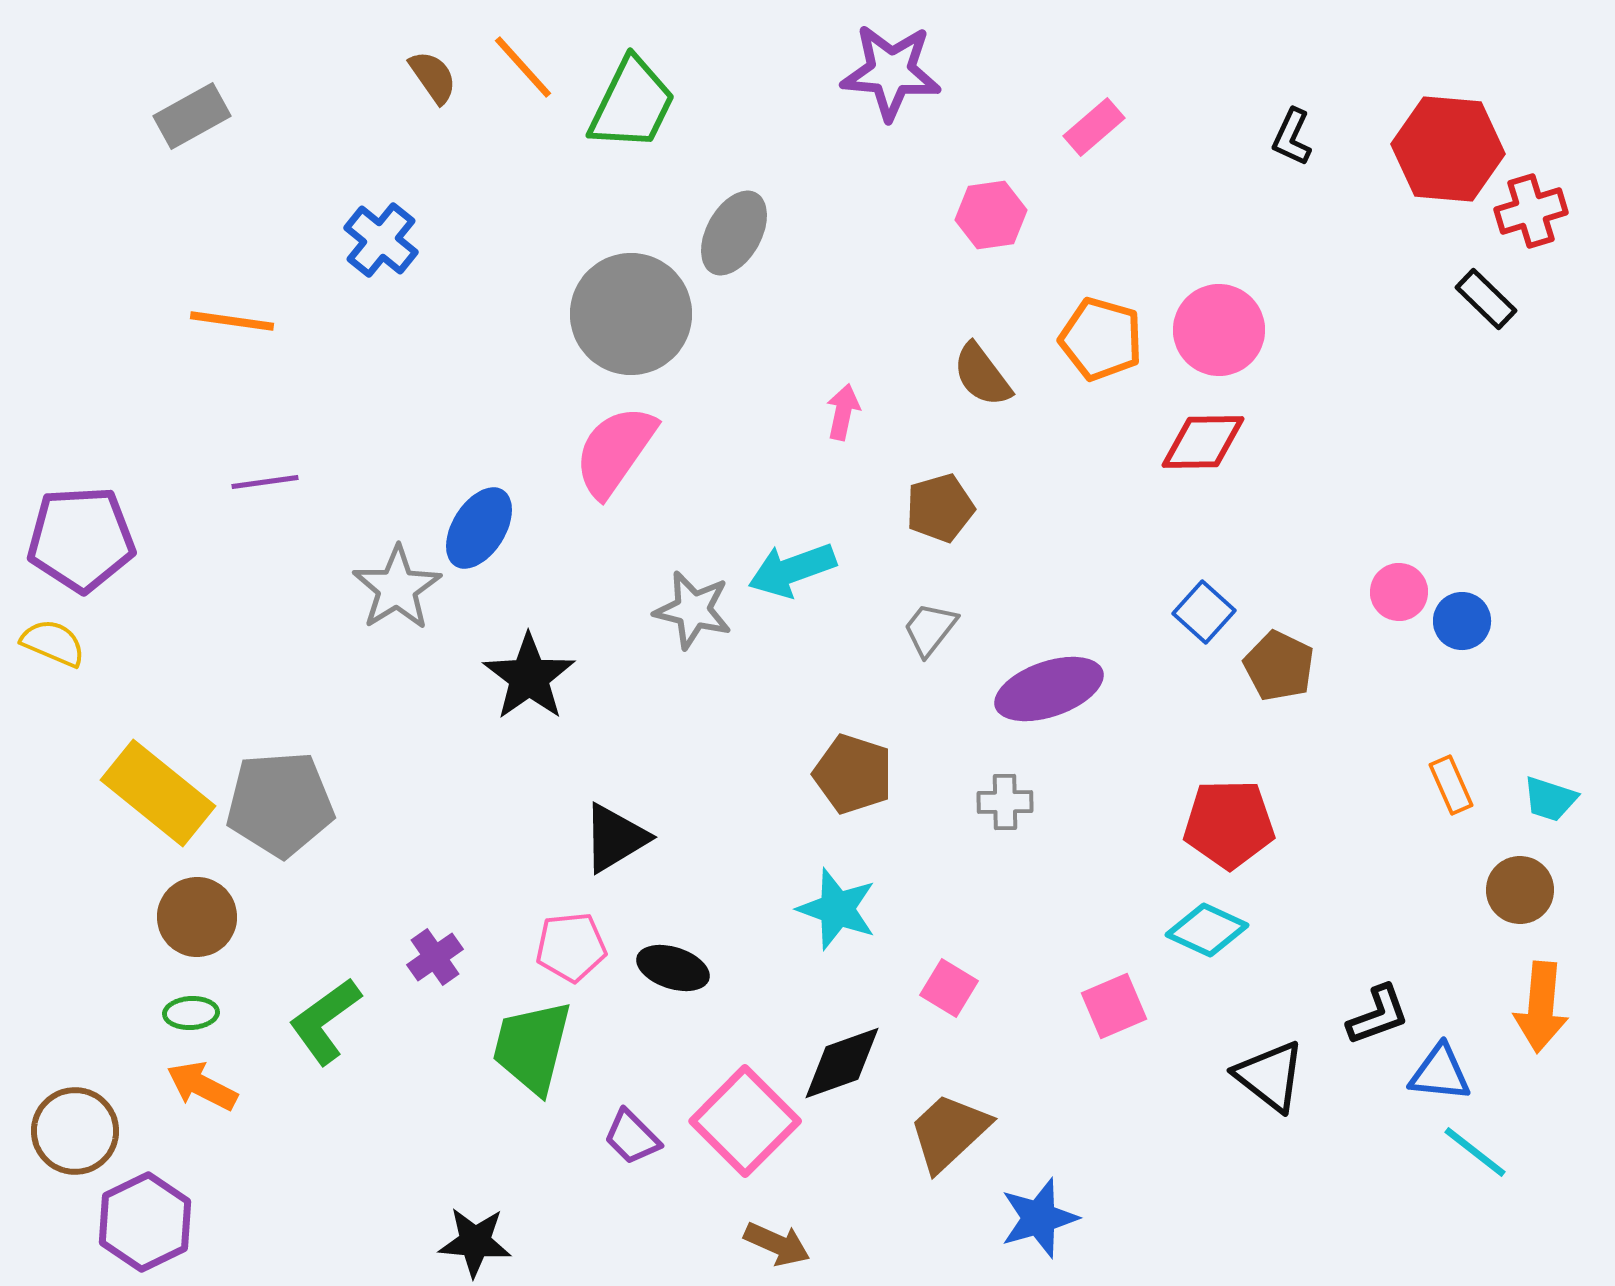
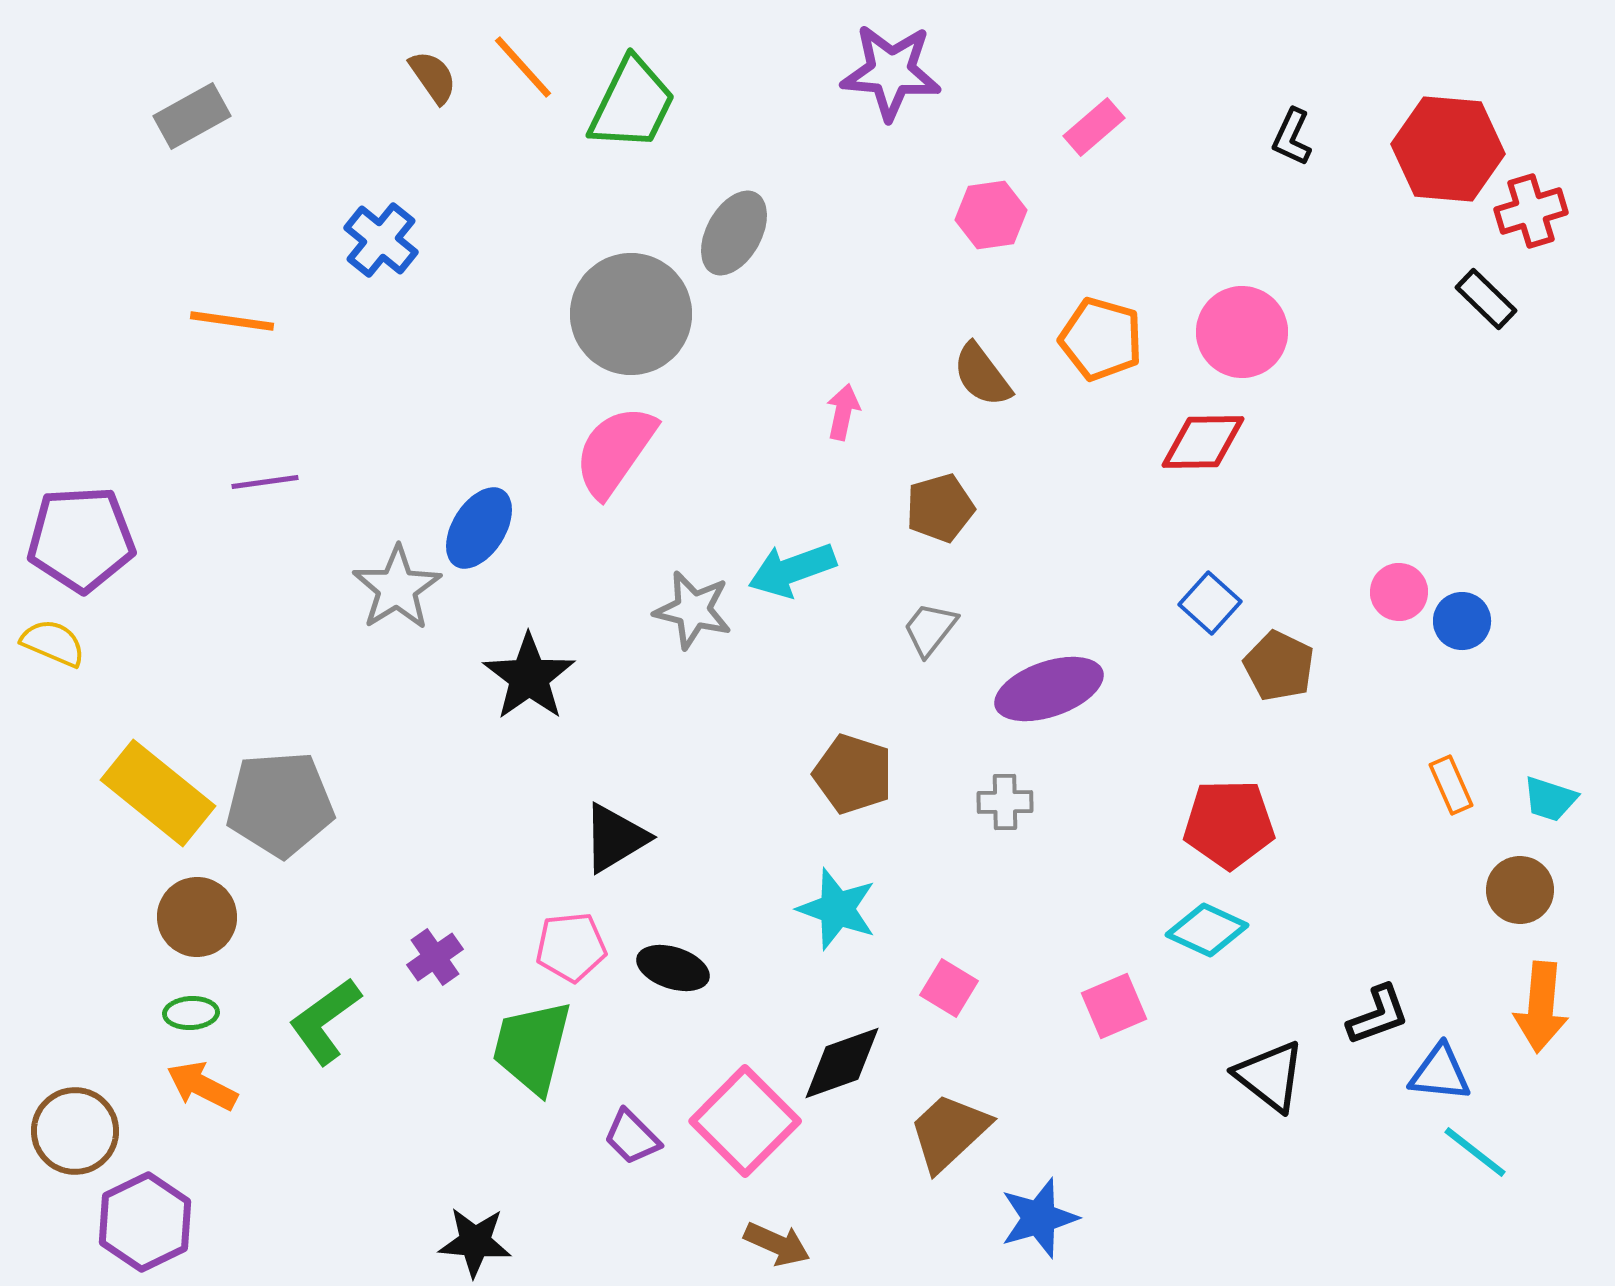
pink circle at (1219, 330): moved 23 px right, 2 px down
blue square at (1204, 612): moved 6 px right, 9 px up
